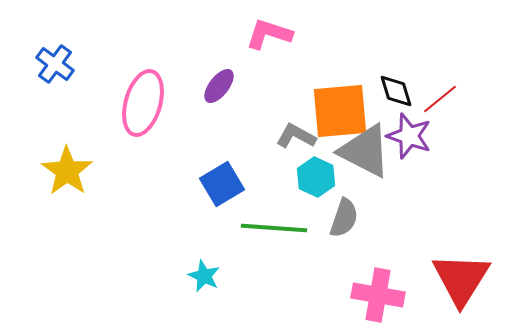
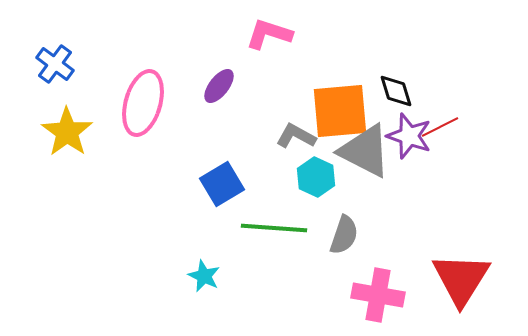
red line: moved 28 px down; rotated 12 degrees clockwise
yellow star: moved 39 px up
gray semicircle: moved 17 px down
